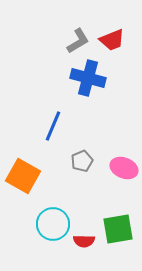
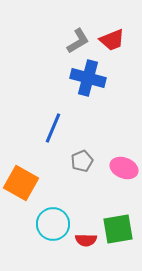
blue line: moved 2 px down
orange square: moved 2 px left, 7 px down
red semicircle: moved 2 px right, 1 px up
